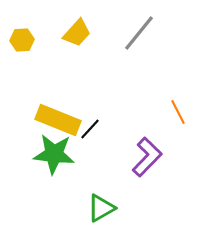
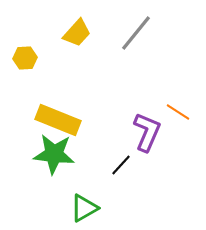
gray line: moved 3 px left
yellow hexagon: moved 3 px right, 18 px down
orange line: rotated 30 degrees counterclockwise
black line: moved 31 px right, 36 px down
purple L-shape: moved 25 px up; rotated 21 degrees counterclockwise
green triangle: moved 17 px left
